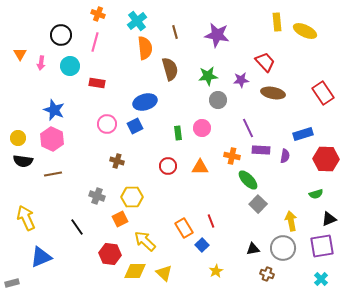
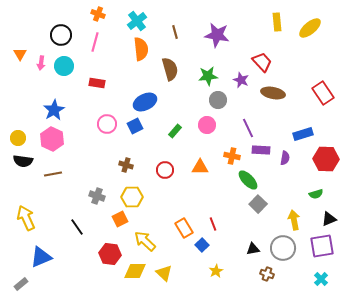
yellow ellipse at (305, 31): moved 5 px right, 3 px up; rotated 65 degrees counterclockwise
orange semicircle at (145, 48): moved 4 px left, 1 px down
red trapezoid at (265, 62): moved 3 px left
cyan circle at (70, 66): moved 6 px left
purple star at (241, 80): rotated 28 degrees clockwise
blue ellipse at (145, 102): rotated 10 degrees counterclockwise
blue star at (54, 110): rotated 20 degrees clockwise
pink circle at (202, 128): moved 5 px right, 3 px up
green rectangle at (178, 133): moved 3 px left, 2 px up; rotated 48 degrees clockwise
purple semicircle at (285, 156): moved 2 px down
brown cross at (117, 161): moved 9 px right, 4 px down
red circle at (168, 166): moved 3 px left, 4 px down
red line at (211, 221): moved 2 px right, 3 px down
yellow arrow at (291, 221): moved 3 px right, 1 px up
gray rectangle at (12, 283): moved 9 px right, 1 px down; rotated 24 degrees counterclockwise
